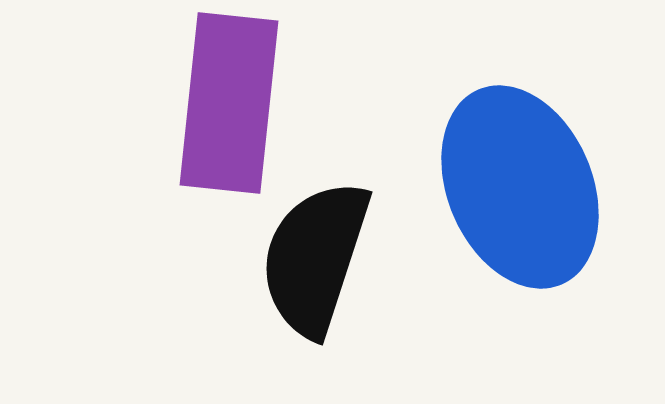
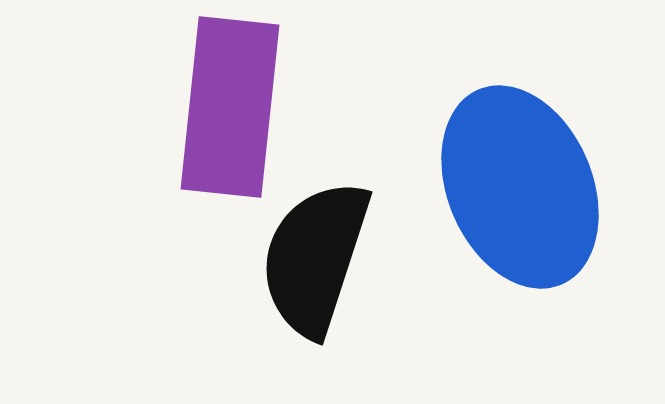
purple rectangle: moved 1 px right, 4 px down
